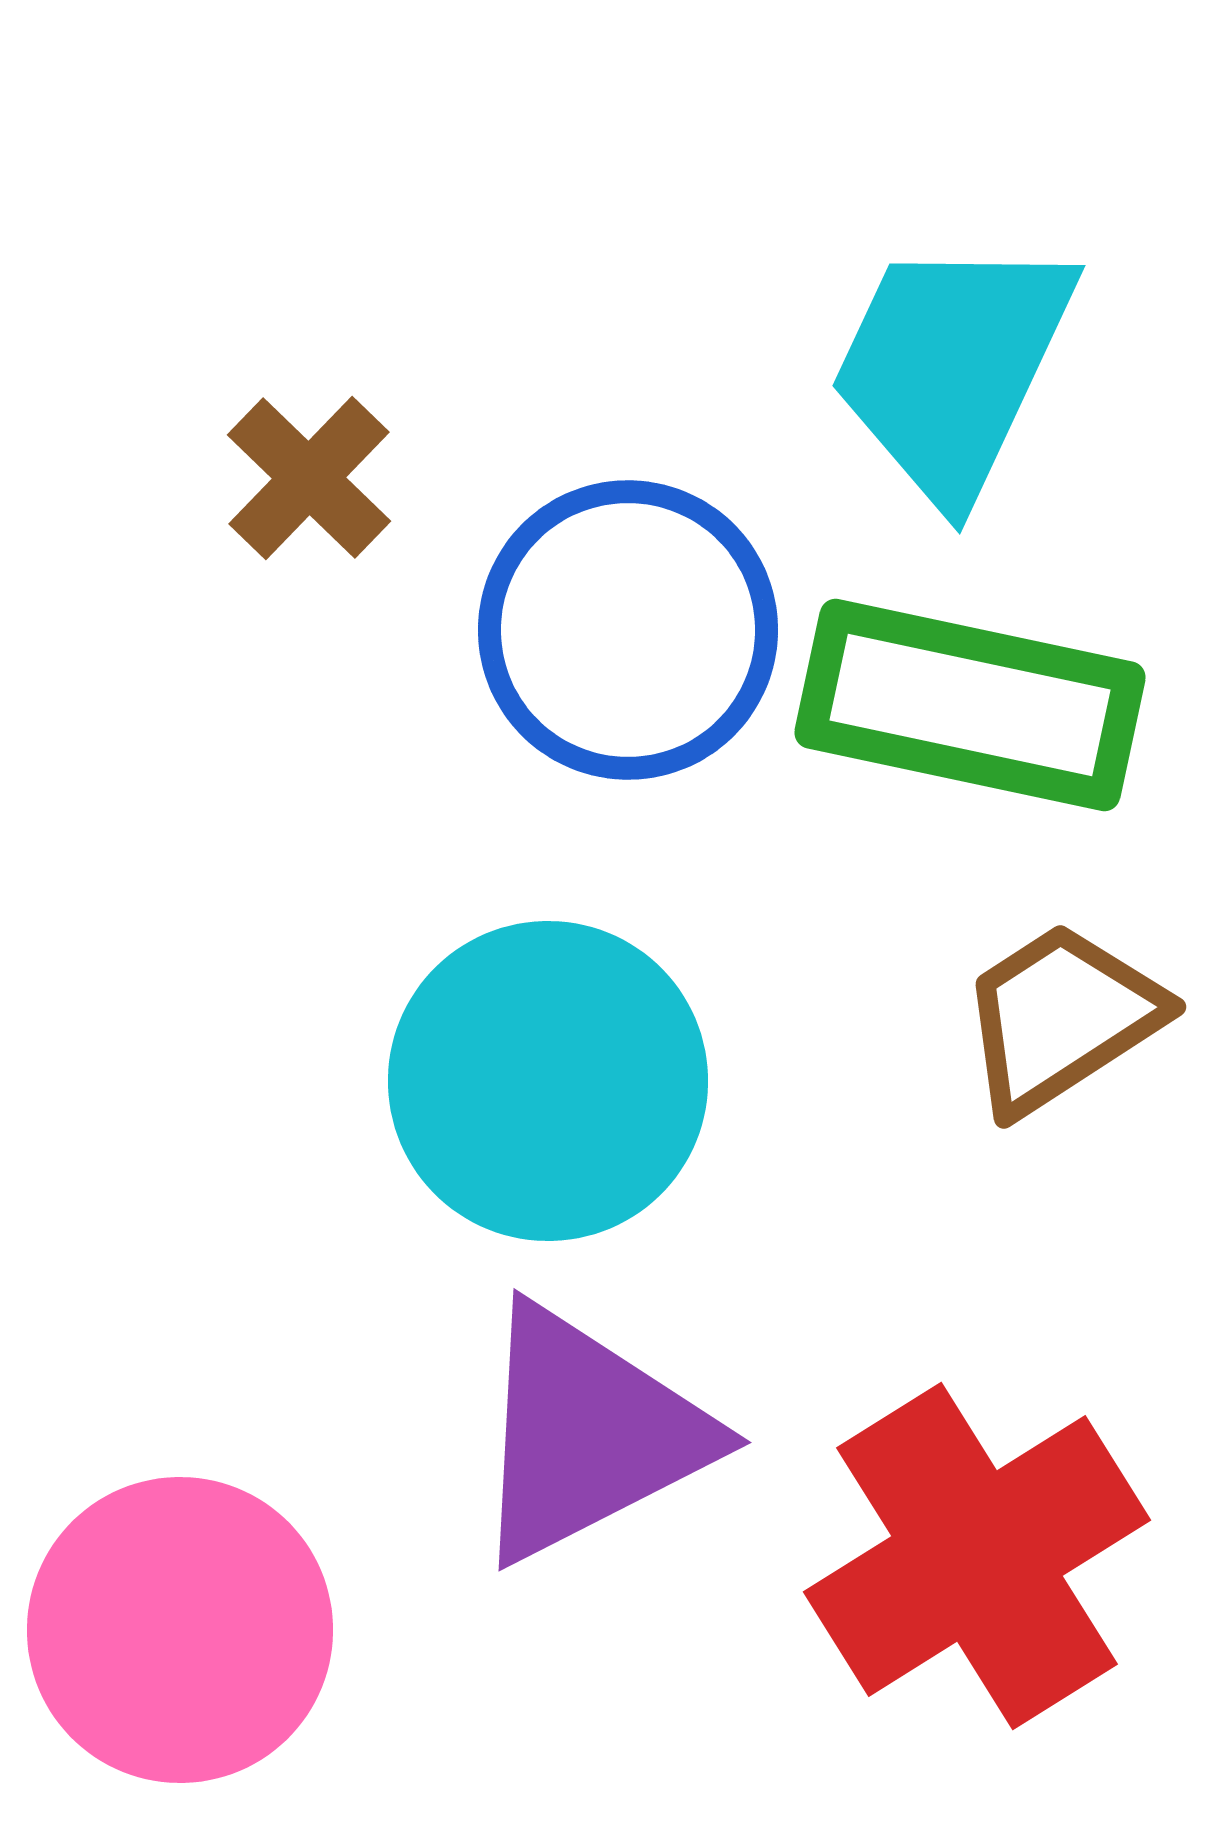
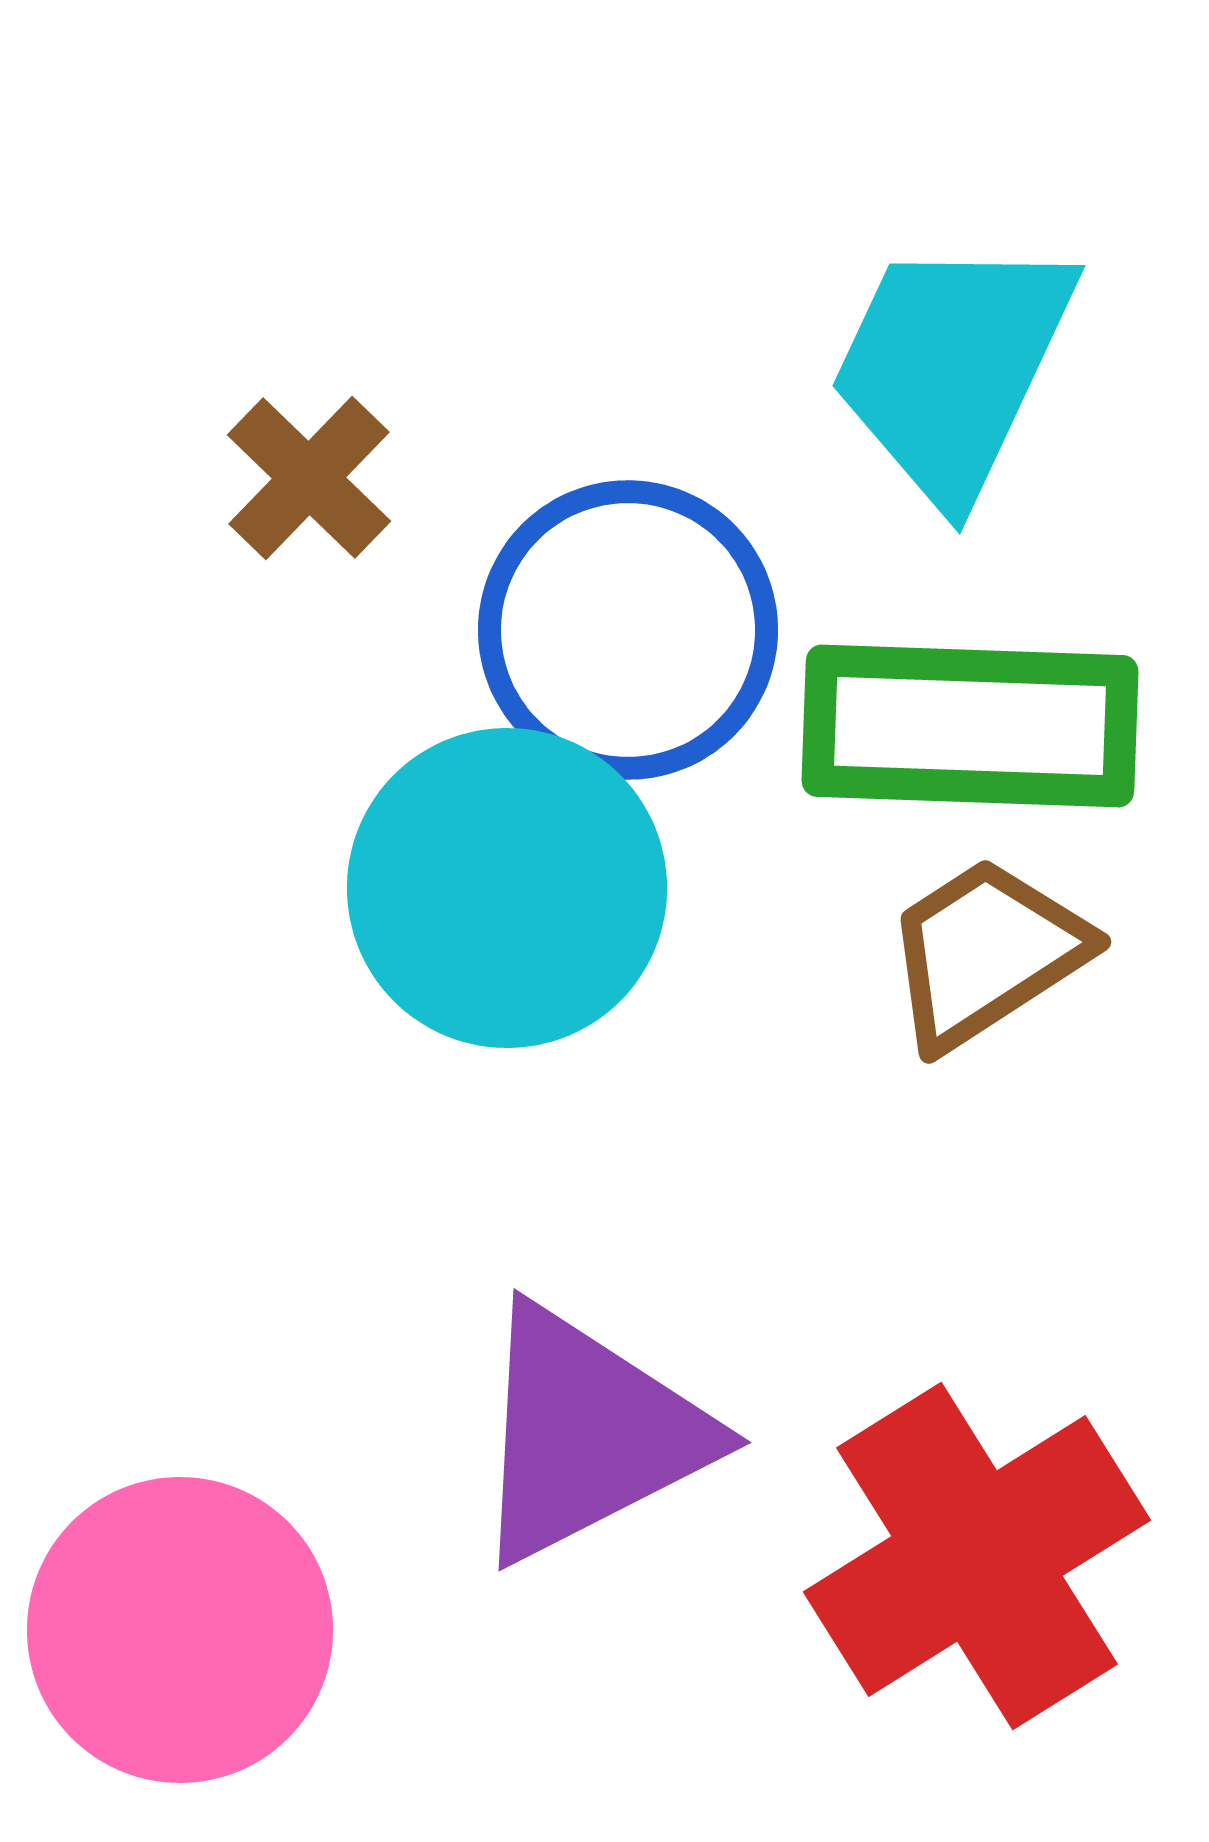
green rectangle: moved 21 px down; rotated 10 degrees counterclockwise
brown trapezoid: moved 75 px left, 65 px up
cyan circle: moved 41 px left, 193 px up
